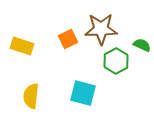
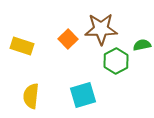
orange square: rotated 18 degrees counterclockwise
green semicircle: rotated 36 degrees counterclockwise
cyan square: moved 2 px down; rotated 32 degrees counterclockwise
